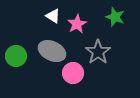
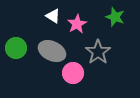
green circle: moved 8 px up
